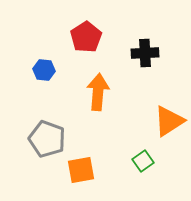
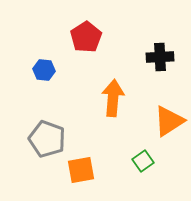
black cross: moved 15 px right, 4 px down
orange arrow: moved 15 px right, 6 px down
